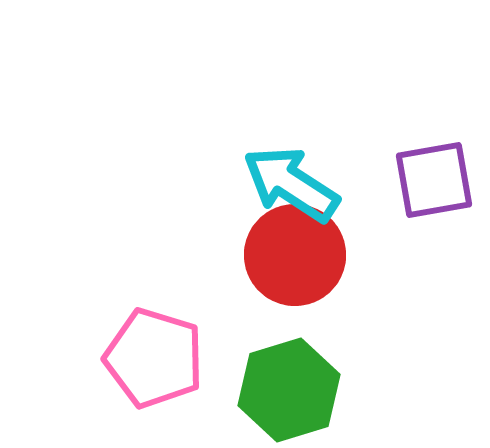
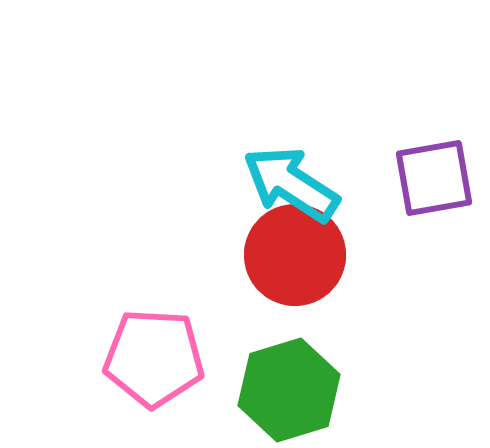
purple square: moved 2 px up
pink pentagon: rotated 14 degrees counterclockwise
